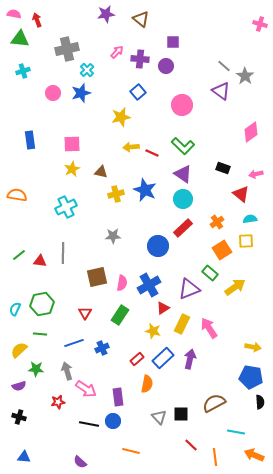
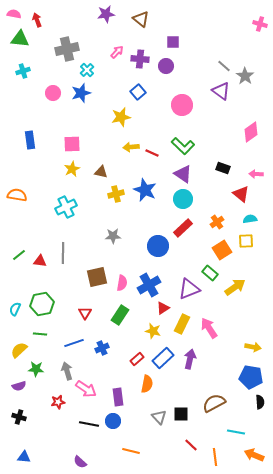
pink arrow at (256, 174): rotated 16 degrees clockwise
